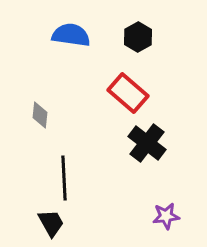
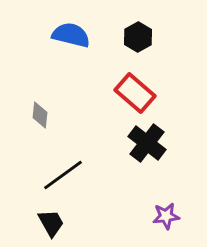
blue semicircle: rotated 6 degrees clockwise
red rectangle: moved 7 px right
black line: moved 1 px left, 3 px up; rotated 57 degrees clockwise
